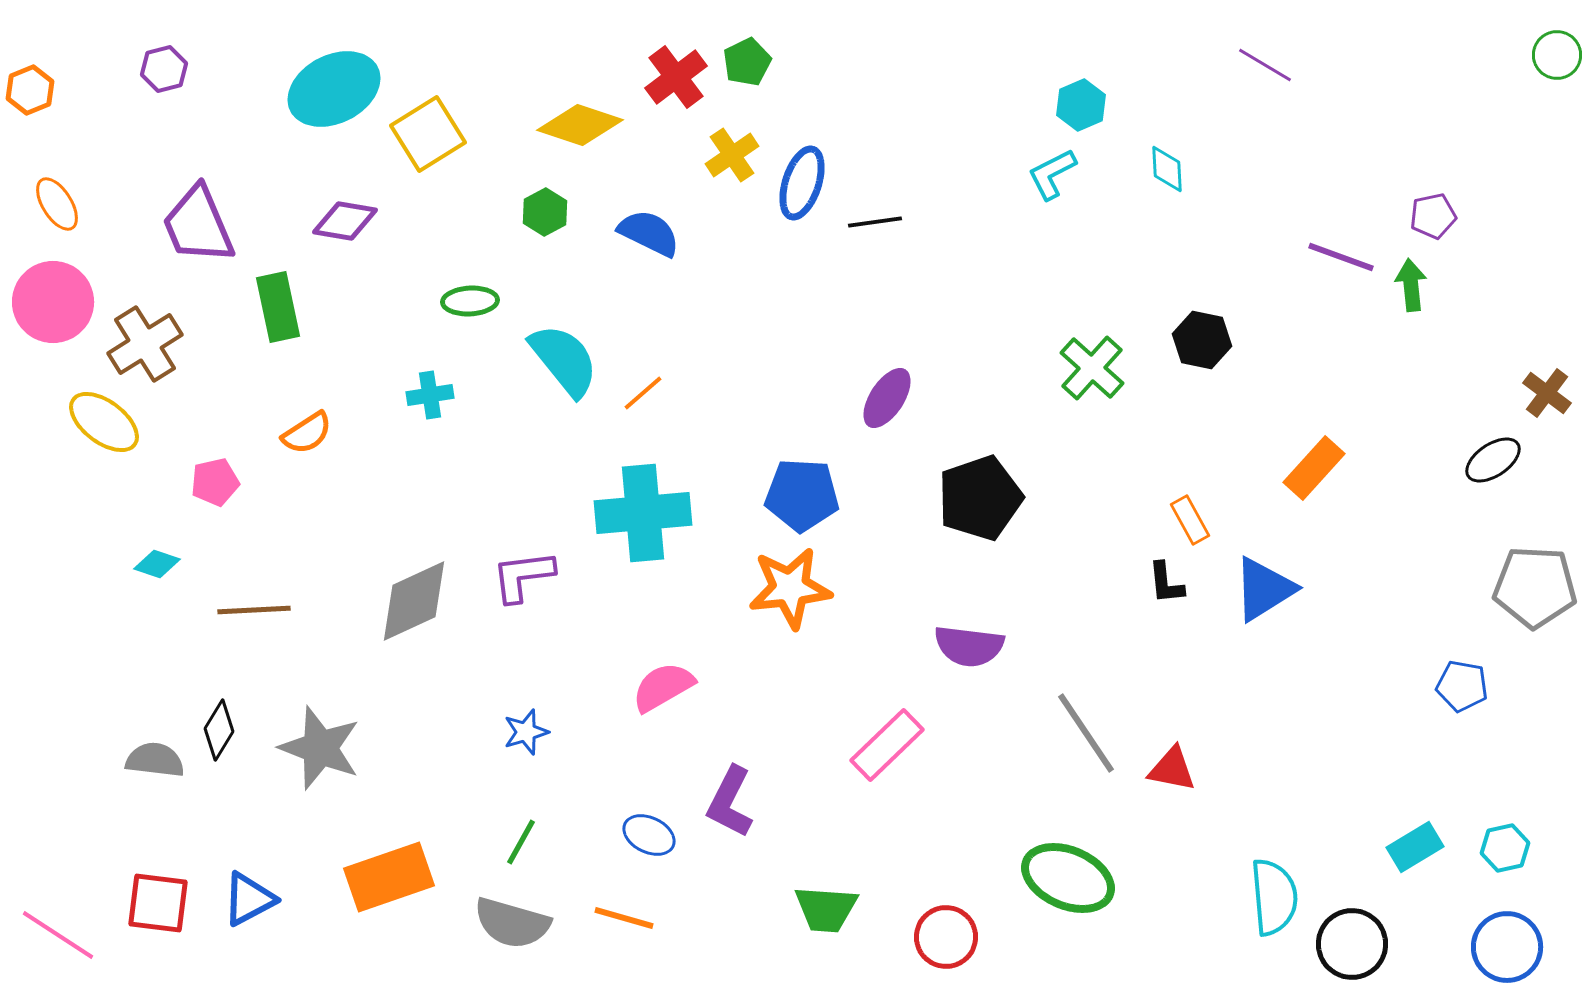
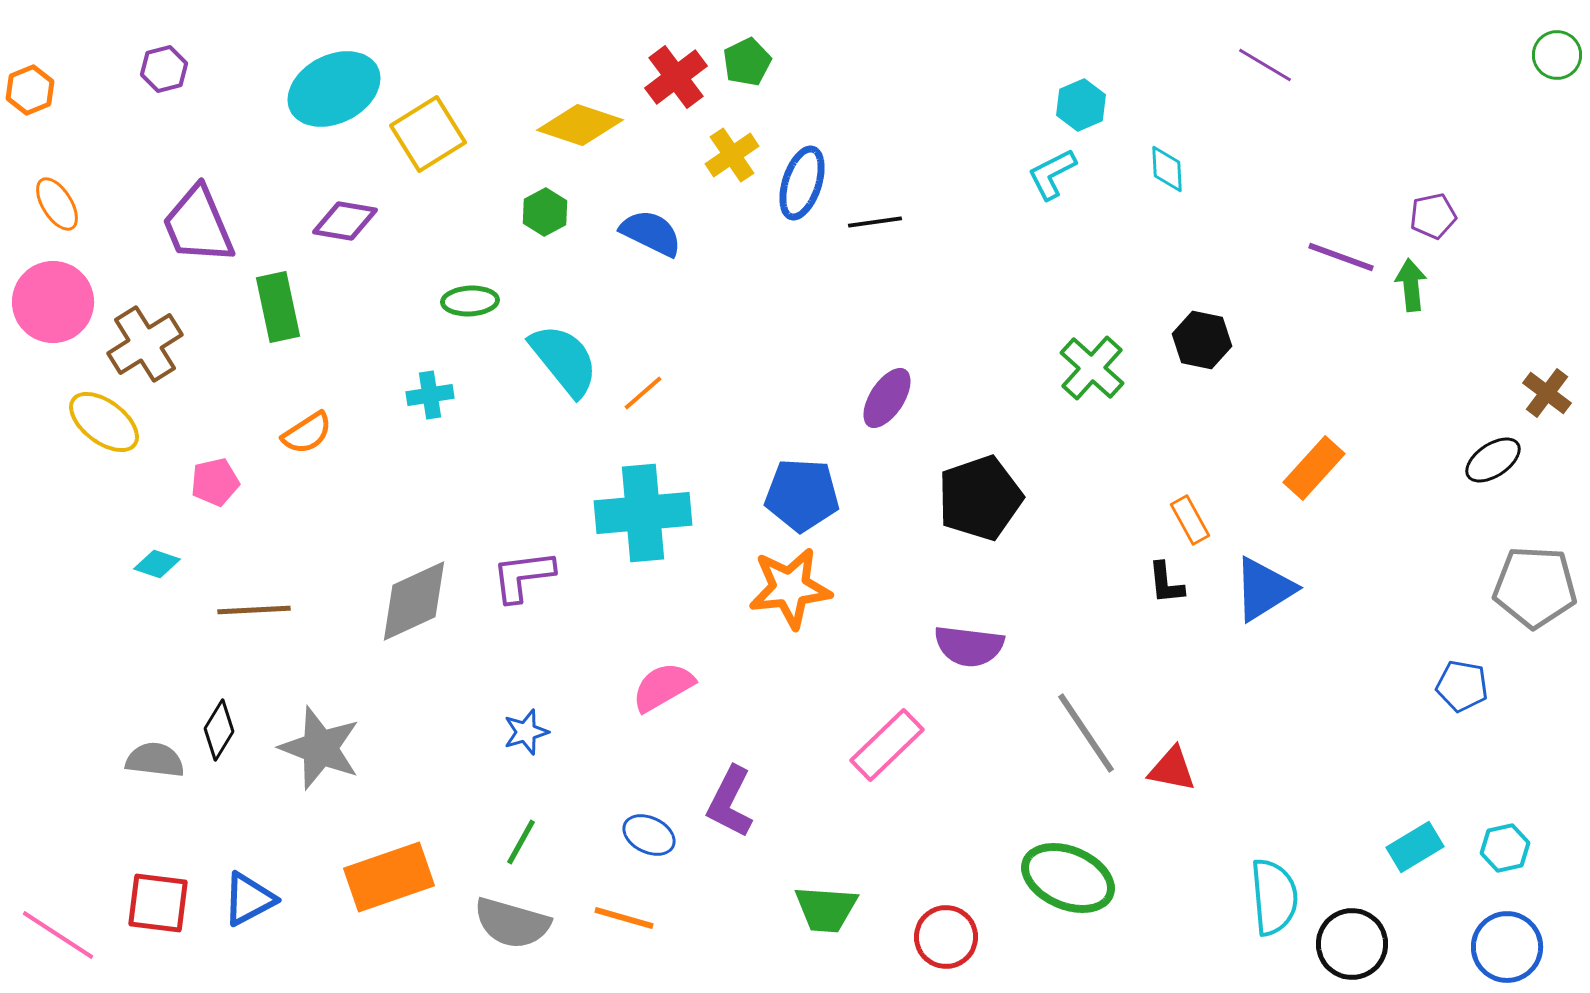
blue semicircle at (649, 233): moved 2 px right
